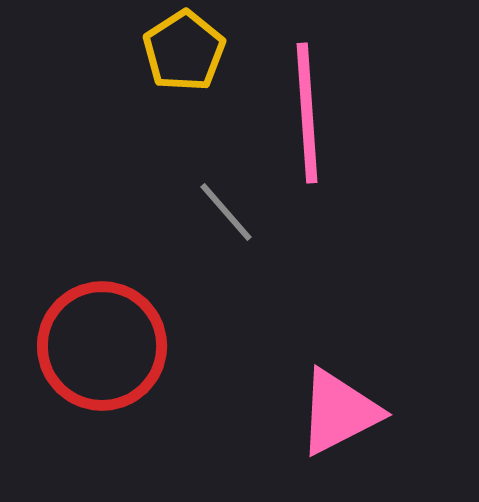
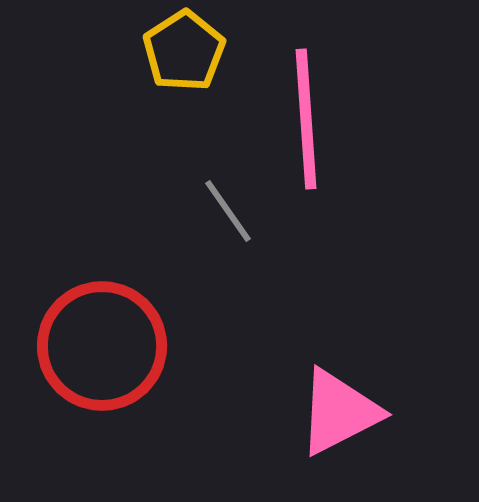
pink line: moved 1 px left, 6 px down
gray line: moved 2 px right, 1 px up; rotated 6 degrees clockwise
